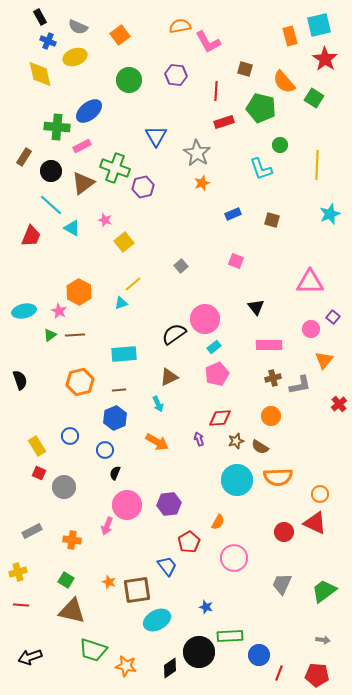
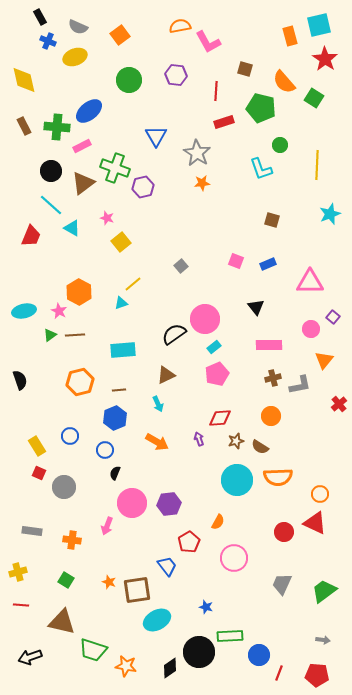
yellow diamond at (40, 74): moved 16 px left, 6 px down
brown rectangle at (24, 157): moved 31 px up; rotated 60 degrees counterclockwise
orange star at (202, 183): rotated 14 degrees clockwise
blue rectangle at (233, 214): moved 35 px right, 50 px down
pink star at (105, 220): moved 2 px right, 2 px up
yellow square at (124, 242): moved 3 px left
cyan rectangle at (124, 354): moved 1 px left, 4 px up
brown triangle at (169, 377): moved 3 px left, 2 px up
pink circle at (127, 505): moved 5 px right, 2 px up
gray rectangle at (32, 531): rotated 36 degrees clockwise
brown triangle at (72, 611): moved 10 px left, 11 px down
